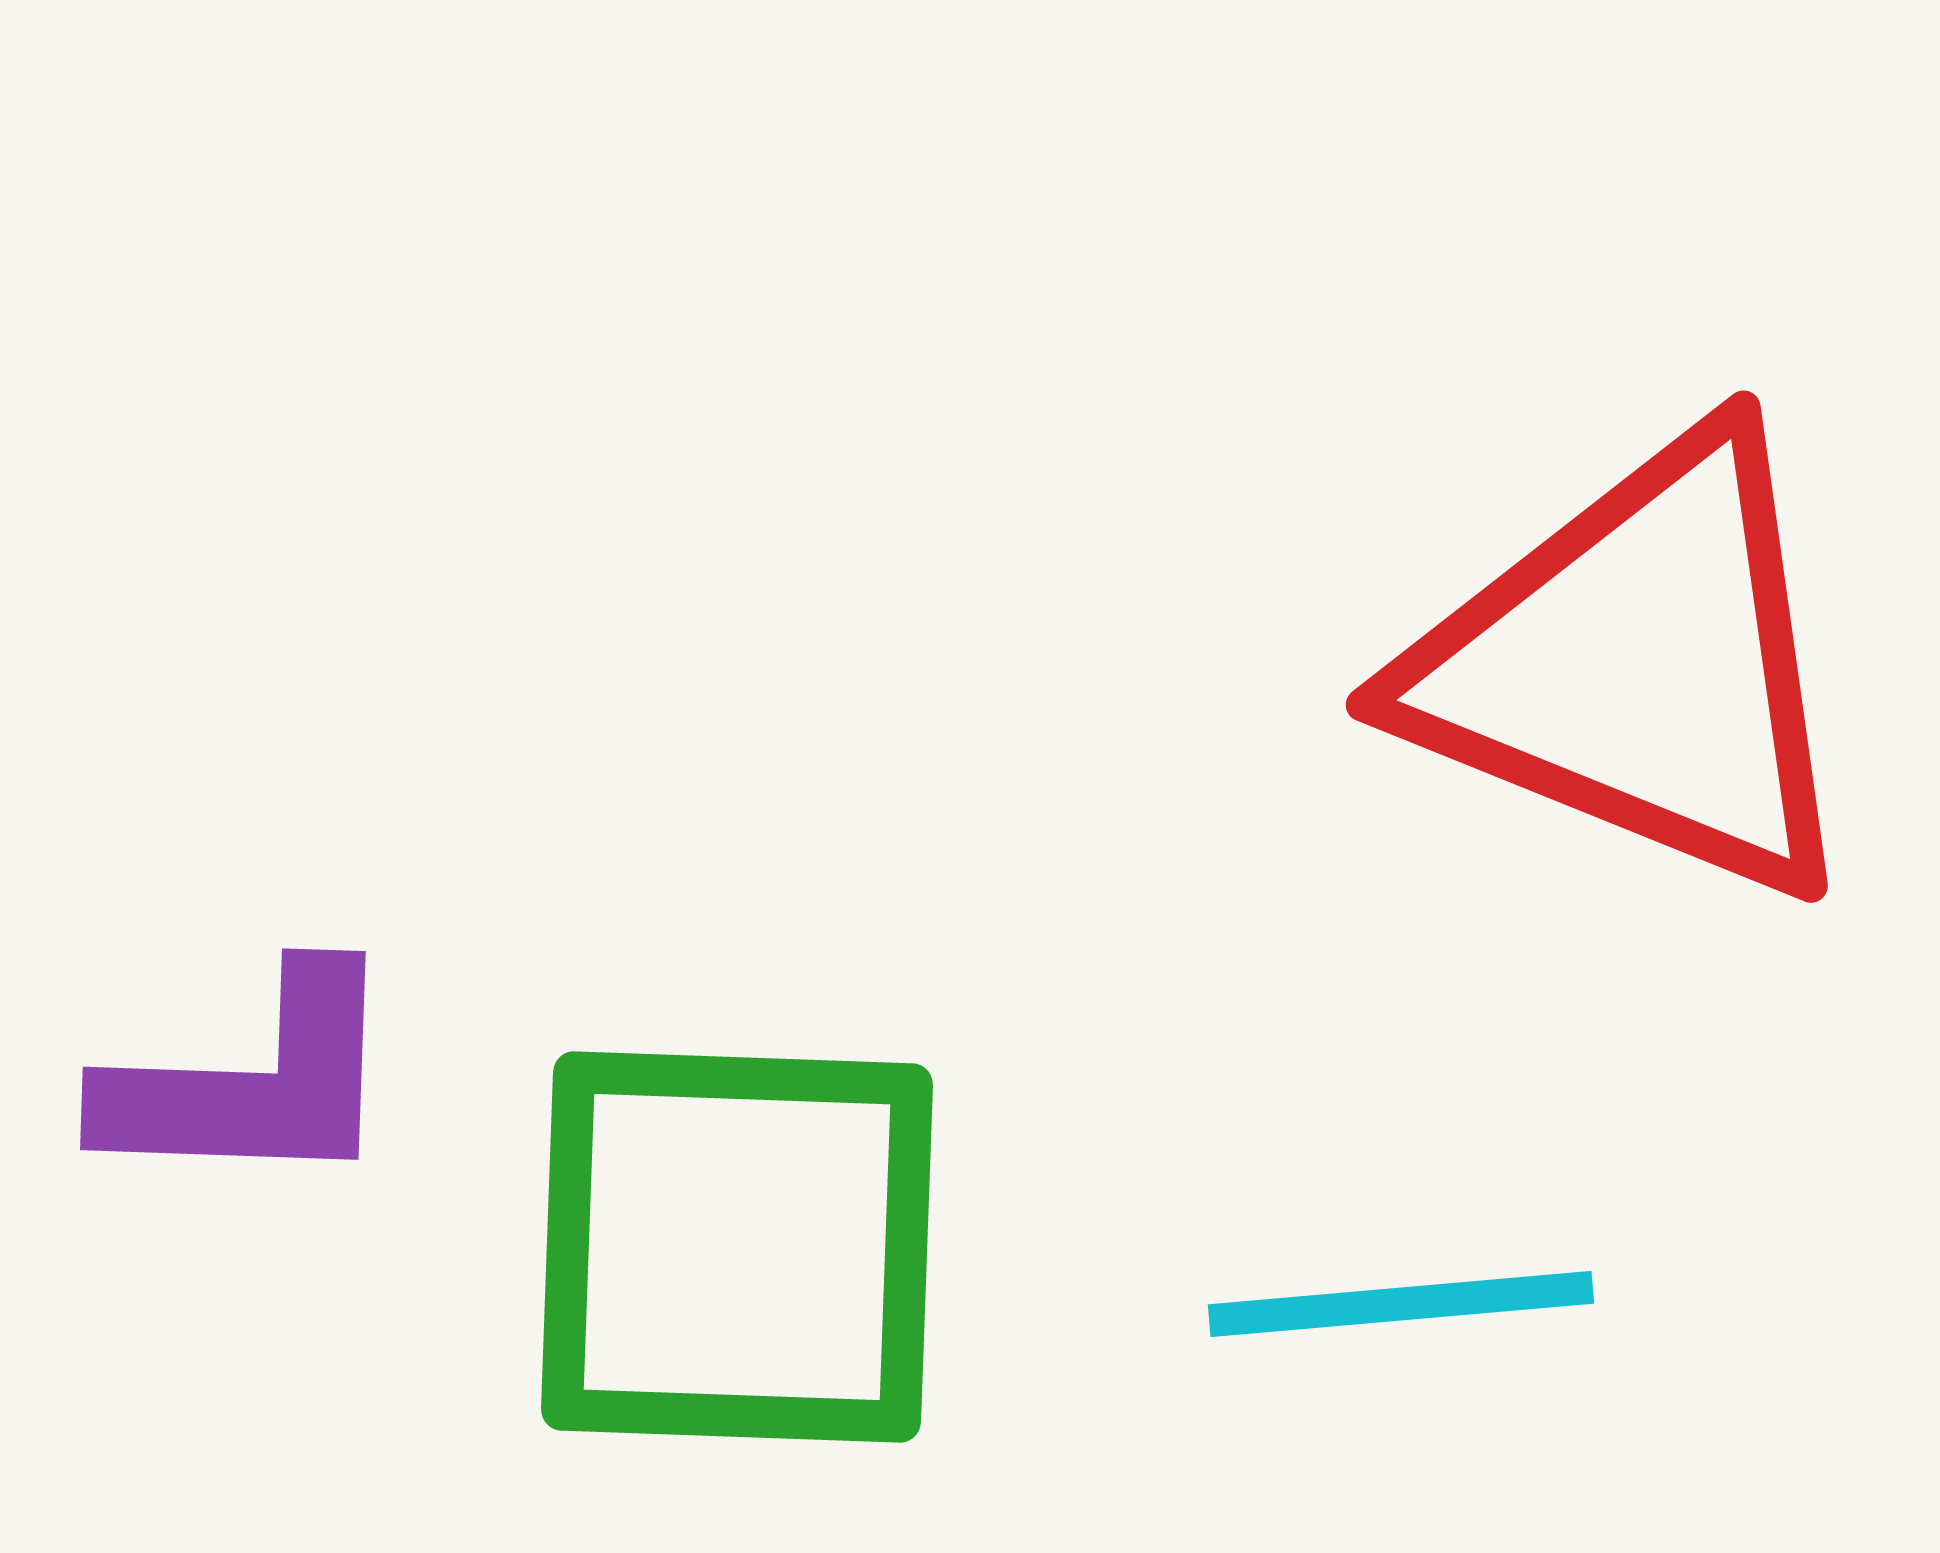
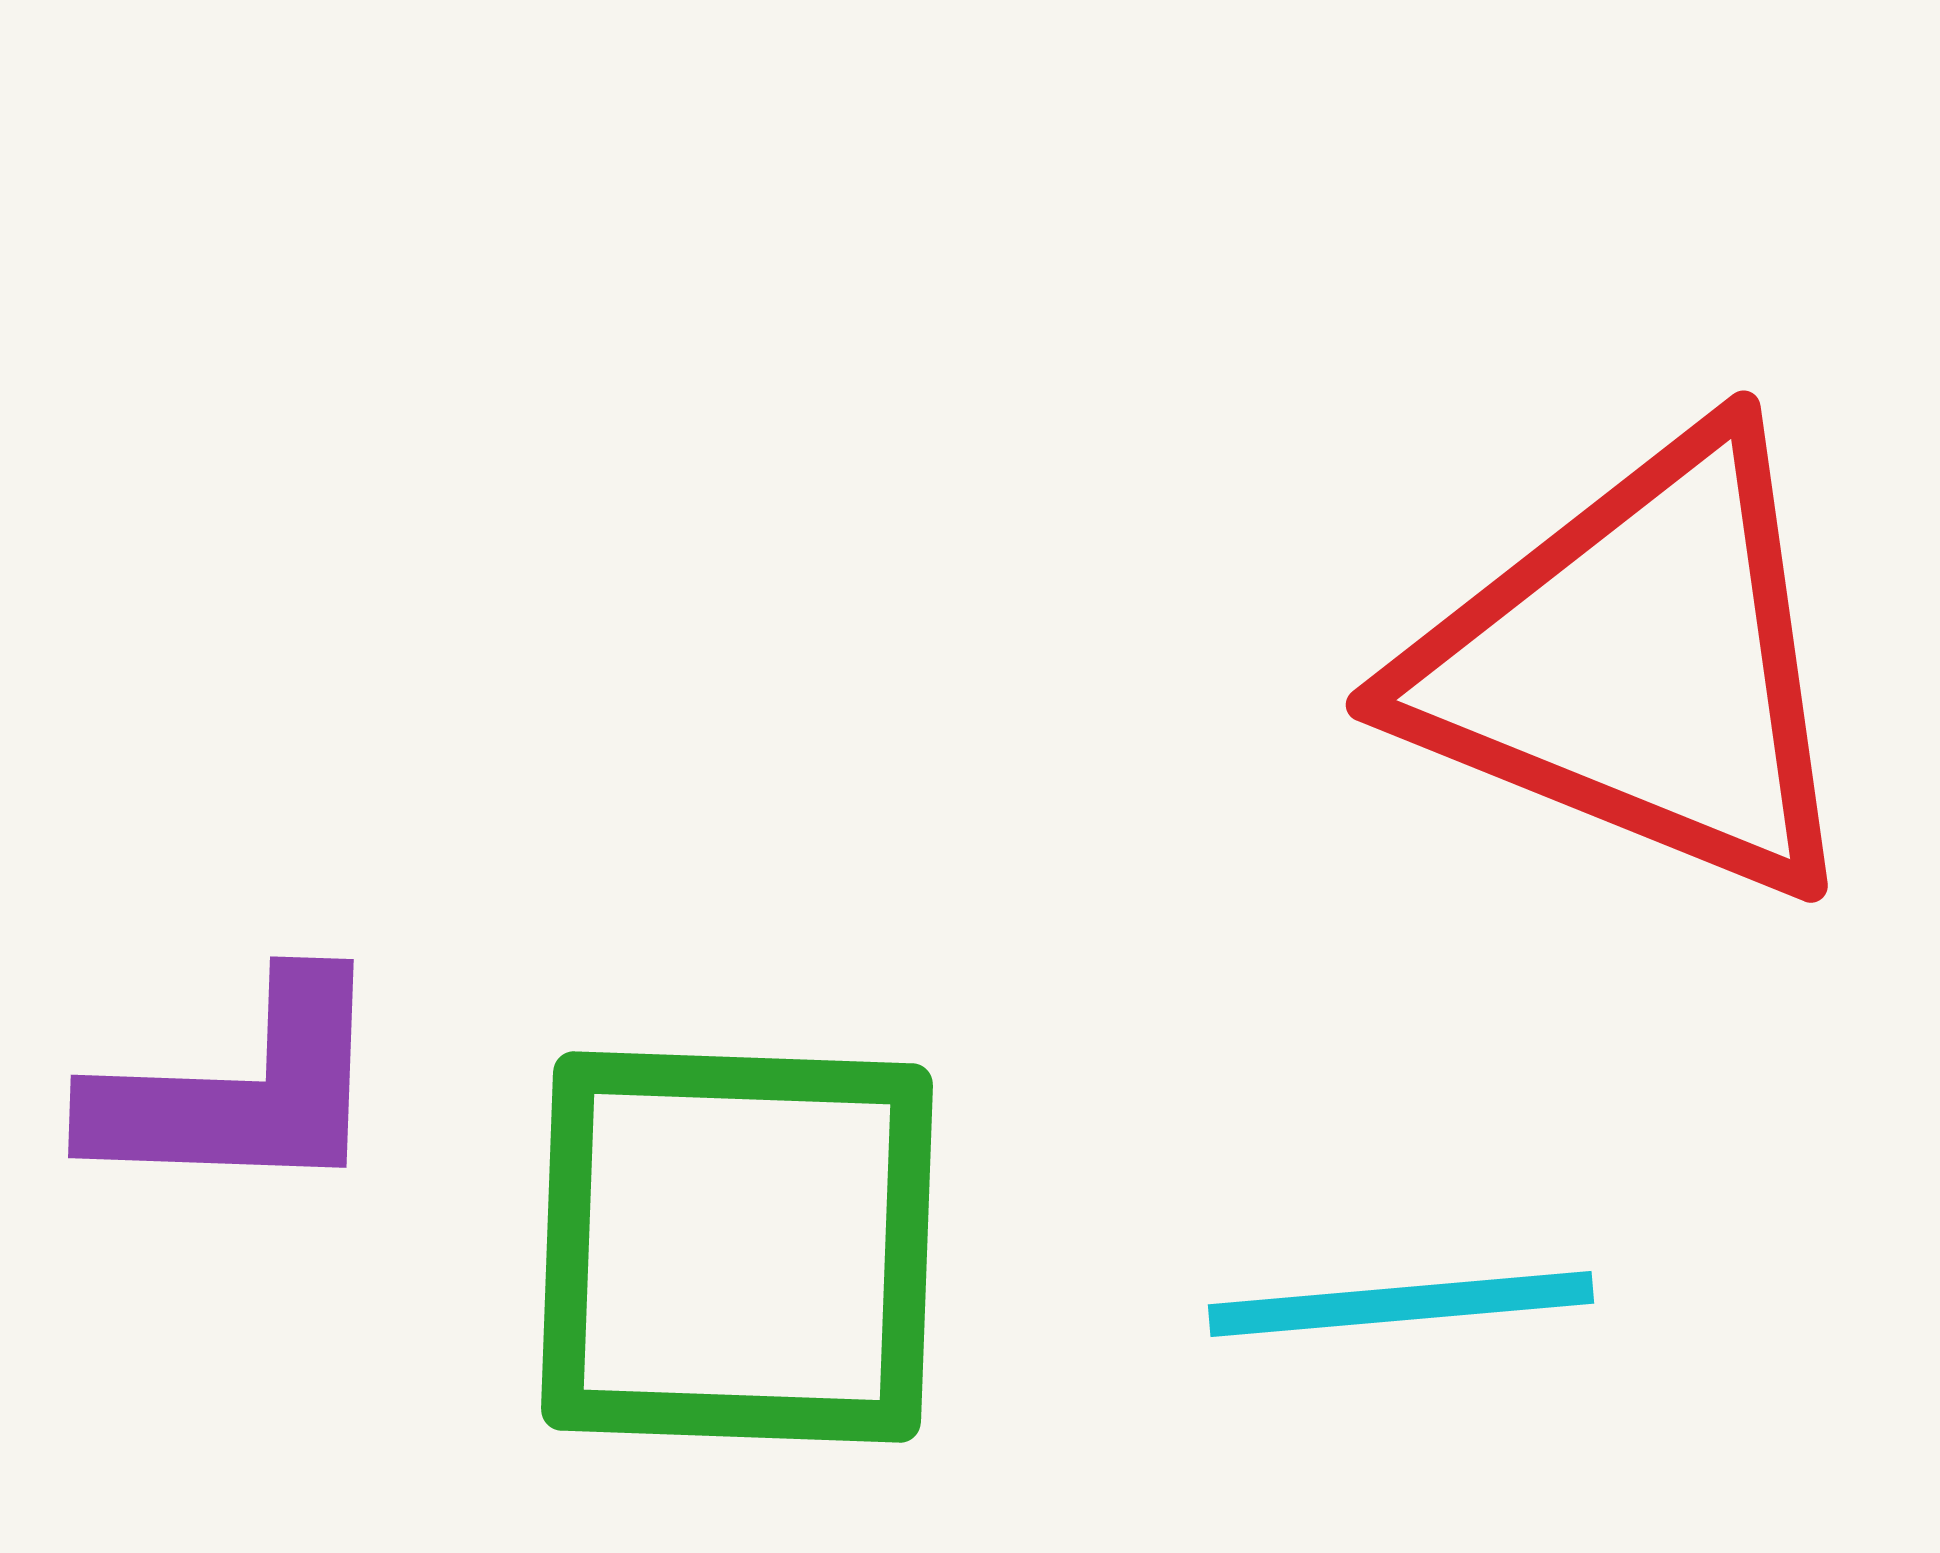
purple L-shape: moved 12 px left, 8 px down
